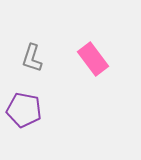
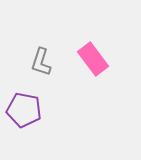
gray L-shape: moved 9 px right, 4 px down
